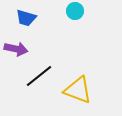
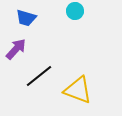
purple arrow: rotated 60 degrees counterclockwise
